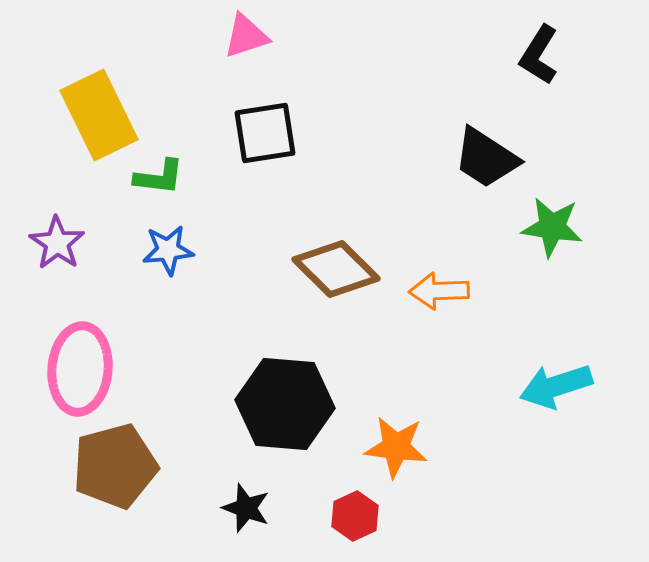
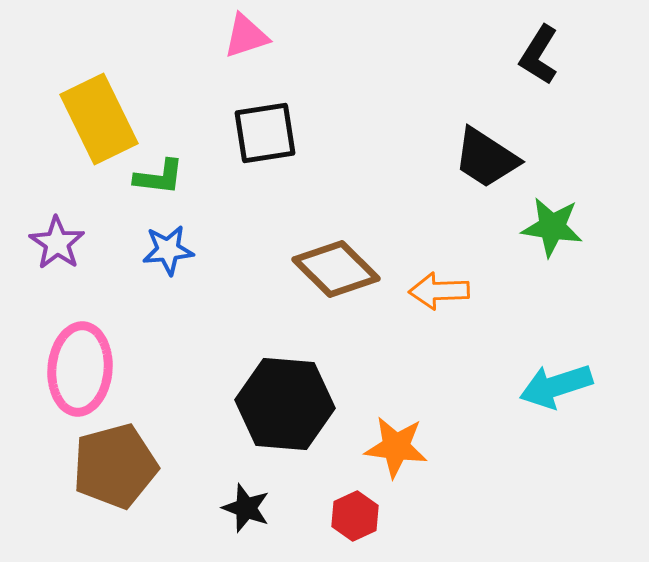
yellow rectangle: moved 4 px down
